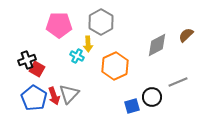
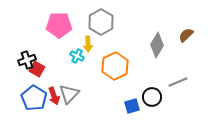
gray diamond: rotated 30 degrees counterclockwise
